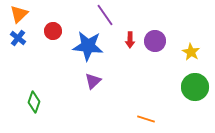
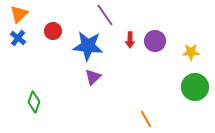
yellow star: rotated 30 degrees counterclockwise
purple triangle: moved 4 px up
orange line: rotated 42 degrees clockwise
